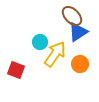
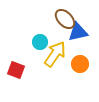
brown ellipse: moved 7 px left, 3 px down
blue triangle: rotated 20 degrees clockwise
